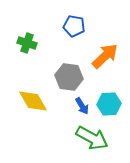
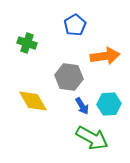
blue pentagon: moved 1 px right, 1 px up; rotated 30 degrees clockwise
orange arrow: rotated 36 degrees clockwise
